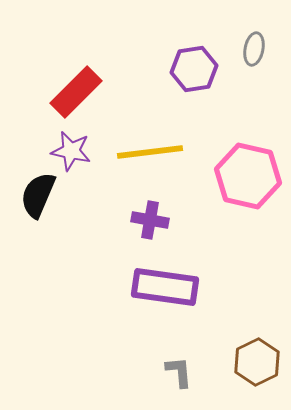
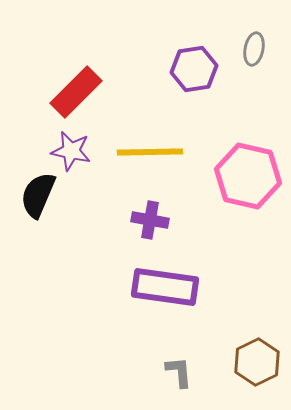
yellow line: rotated 6 degrees clockwise
